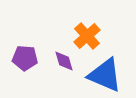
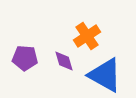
orange cross: rotated 8 degrees clockwise
blue triangle: rotated 6 degrees clockwise
